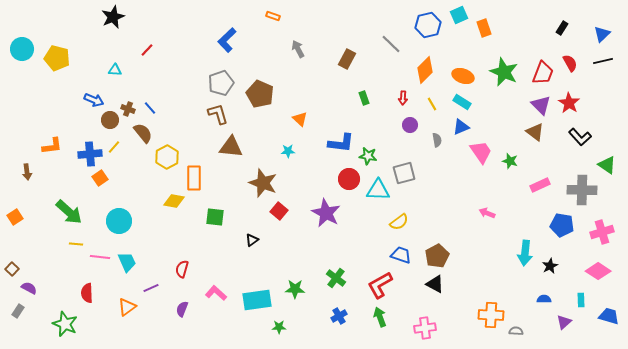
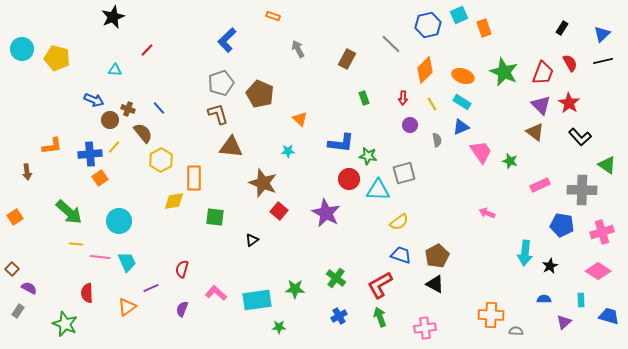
blue line at (150, 108): moved 9 px right
yellow hexagon at (167, 157): moved 6 px left, 3 px down
yellow diamond at (174, 201): rotated 20 degrees counterclockwise
